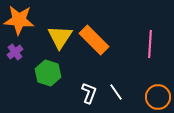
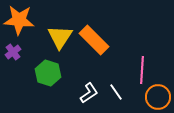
pink line: moved 8 px left, 26 px down
purple cross: moved 2 px left
white L-shape: rotated 35 degrees clockwise
